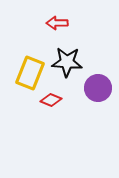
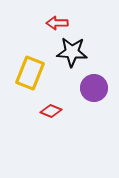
black star: moved 5 px right, 10 px up
purple circle: moved 4 px left
red diamond: moved 11 px down
